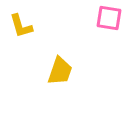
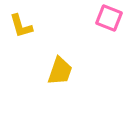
pink square: rotated 12 degrees clockwise
